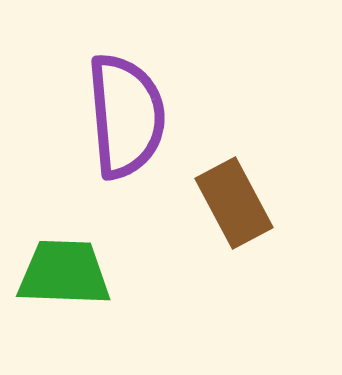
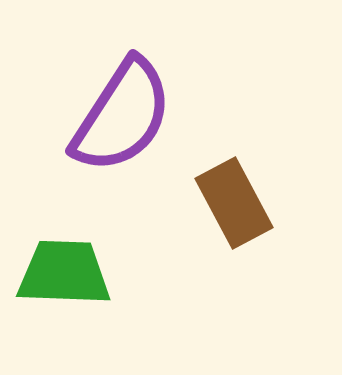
purple semicircle: moved 4 px left; rotated 38 degrees clockwise
